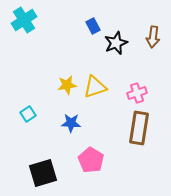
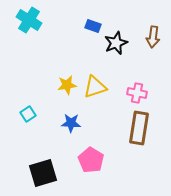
cyan cross: moved 5 px right; rotated 25 degrees counterclockwise
blue rectangle: rotated 42 degrees counterclockwise
pink cross: rotated 30 degrees clockwise
